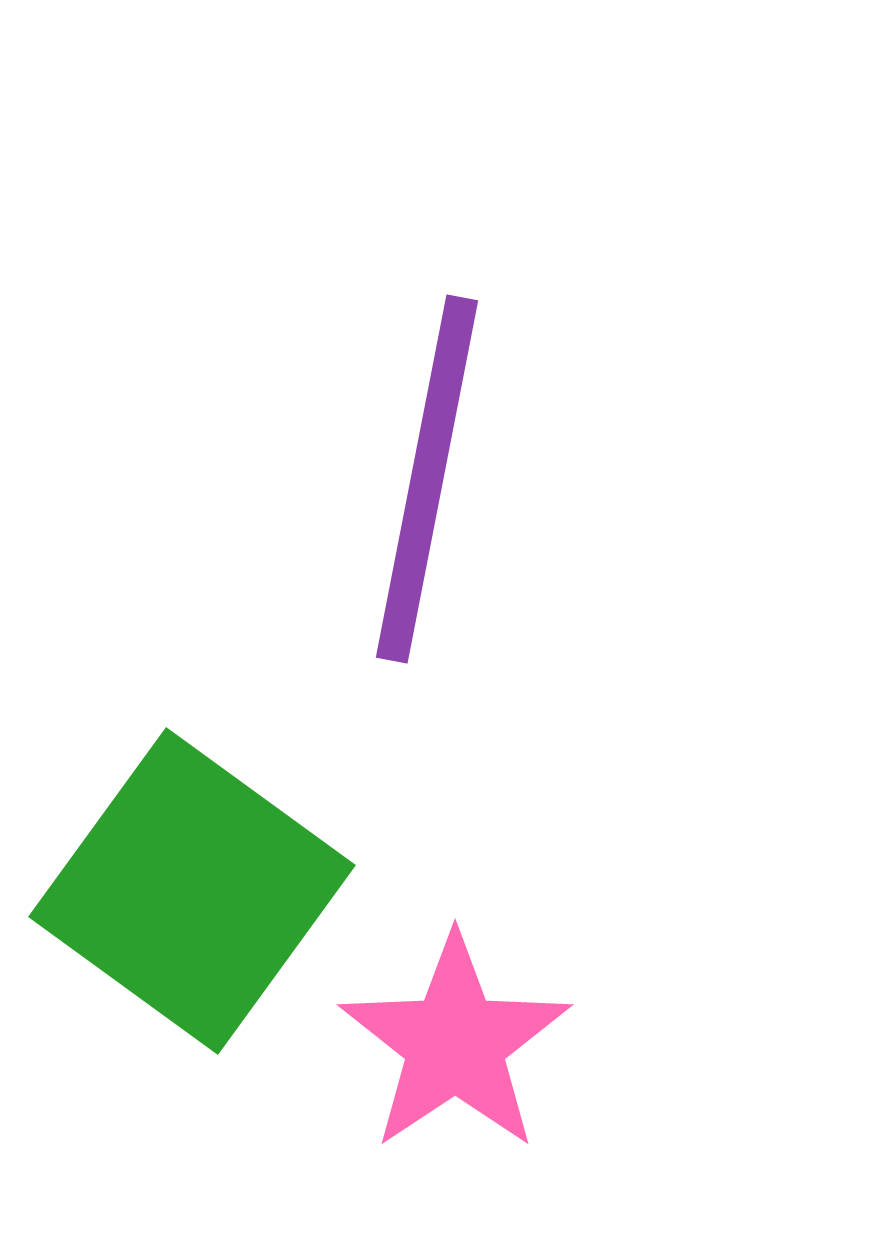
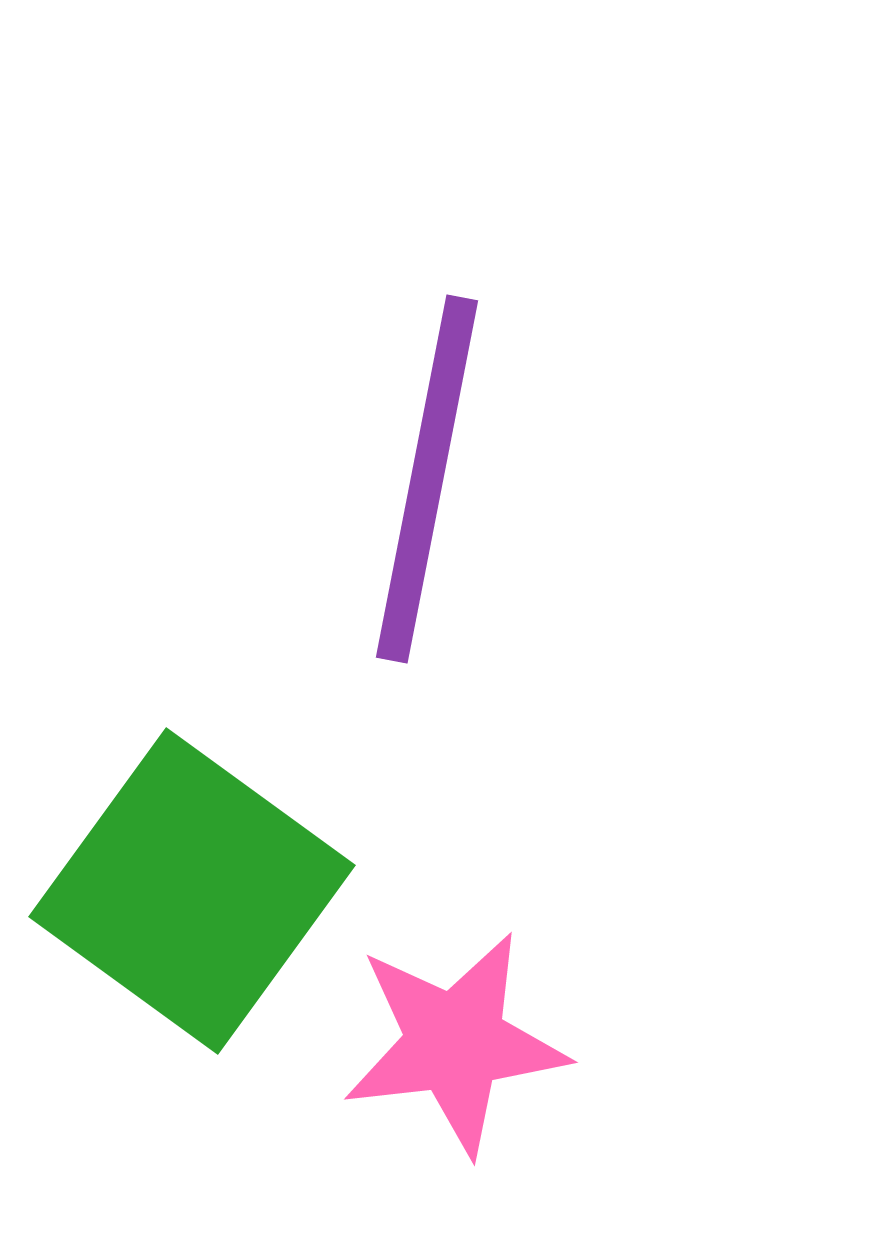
pink star: rotated 27 degrees clockwise
